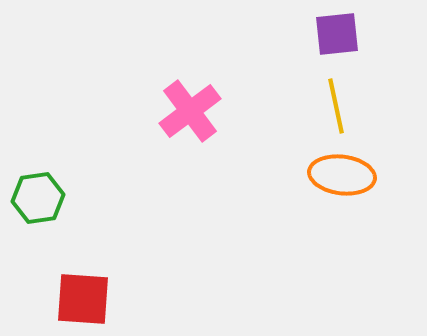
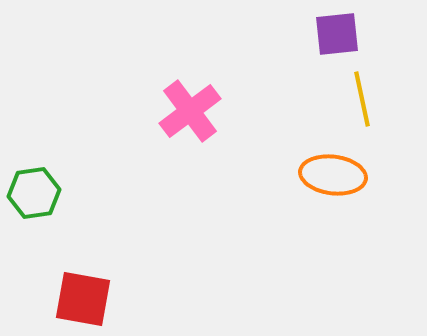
yellow line: moved 26 px right, 7 px up
orange ellipse: moved 9 px left
green hexagon: moved 4 px left, 5 px up
red square: rotated 6 degrees clockwise
